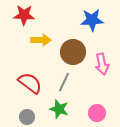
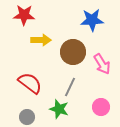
pink arrow: rotated 20 degrees counterclockwise
gray line: moved 6 px right, 5 px down
pink circle: moved 4 px right, 6 px up
